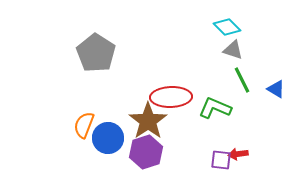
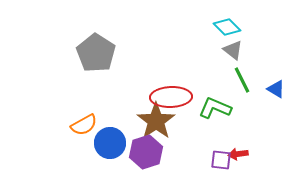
gray triangle: rotated 20 degrees clockwise
brown star: moved 8 px right
orange semicircle: rotated 140 degrees counterclockwise
blue circle: moved 2 px right, 5 px down
